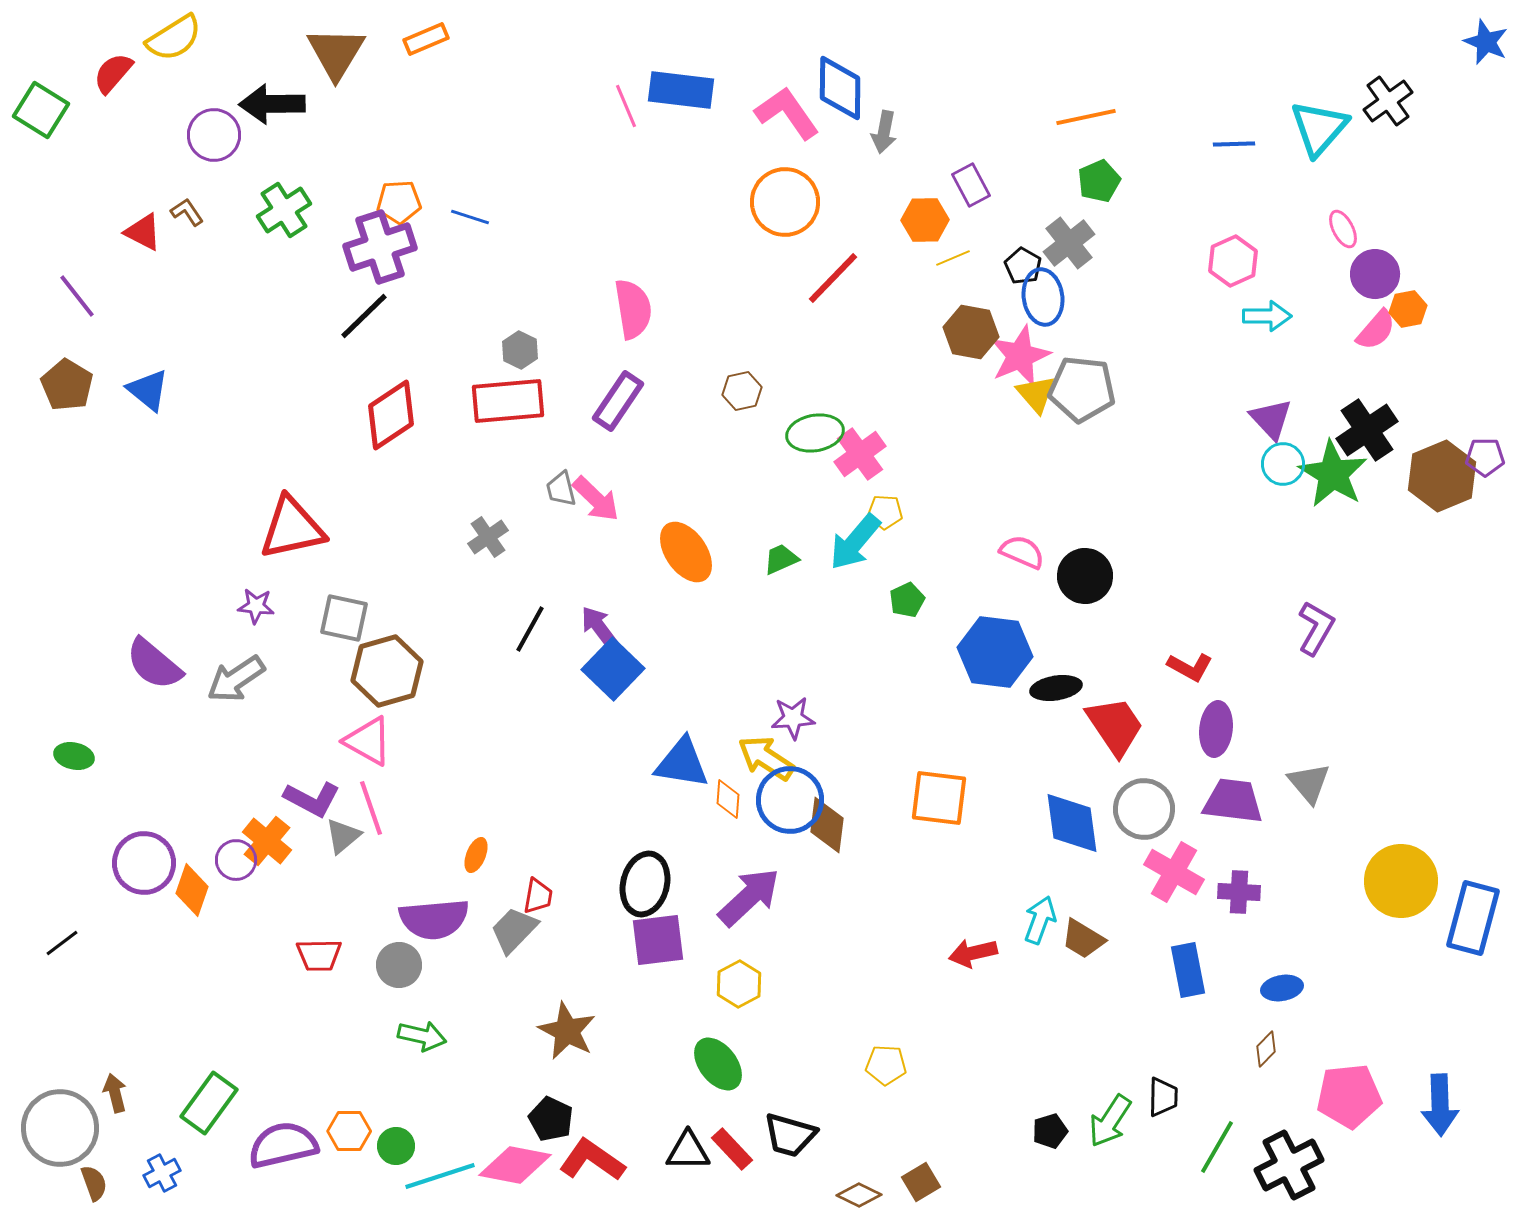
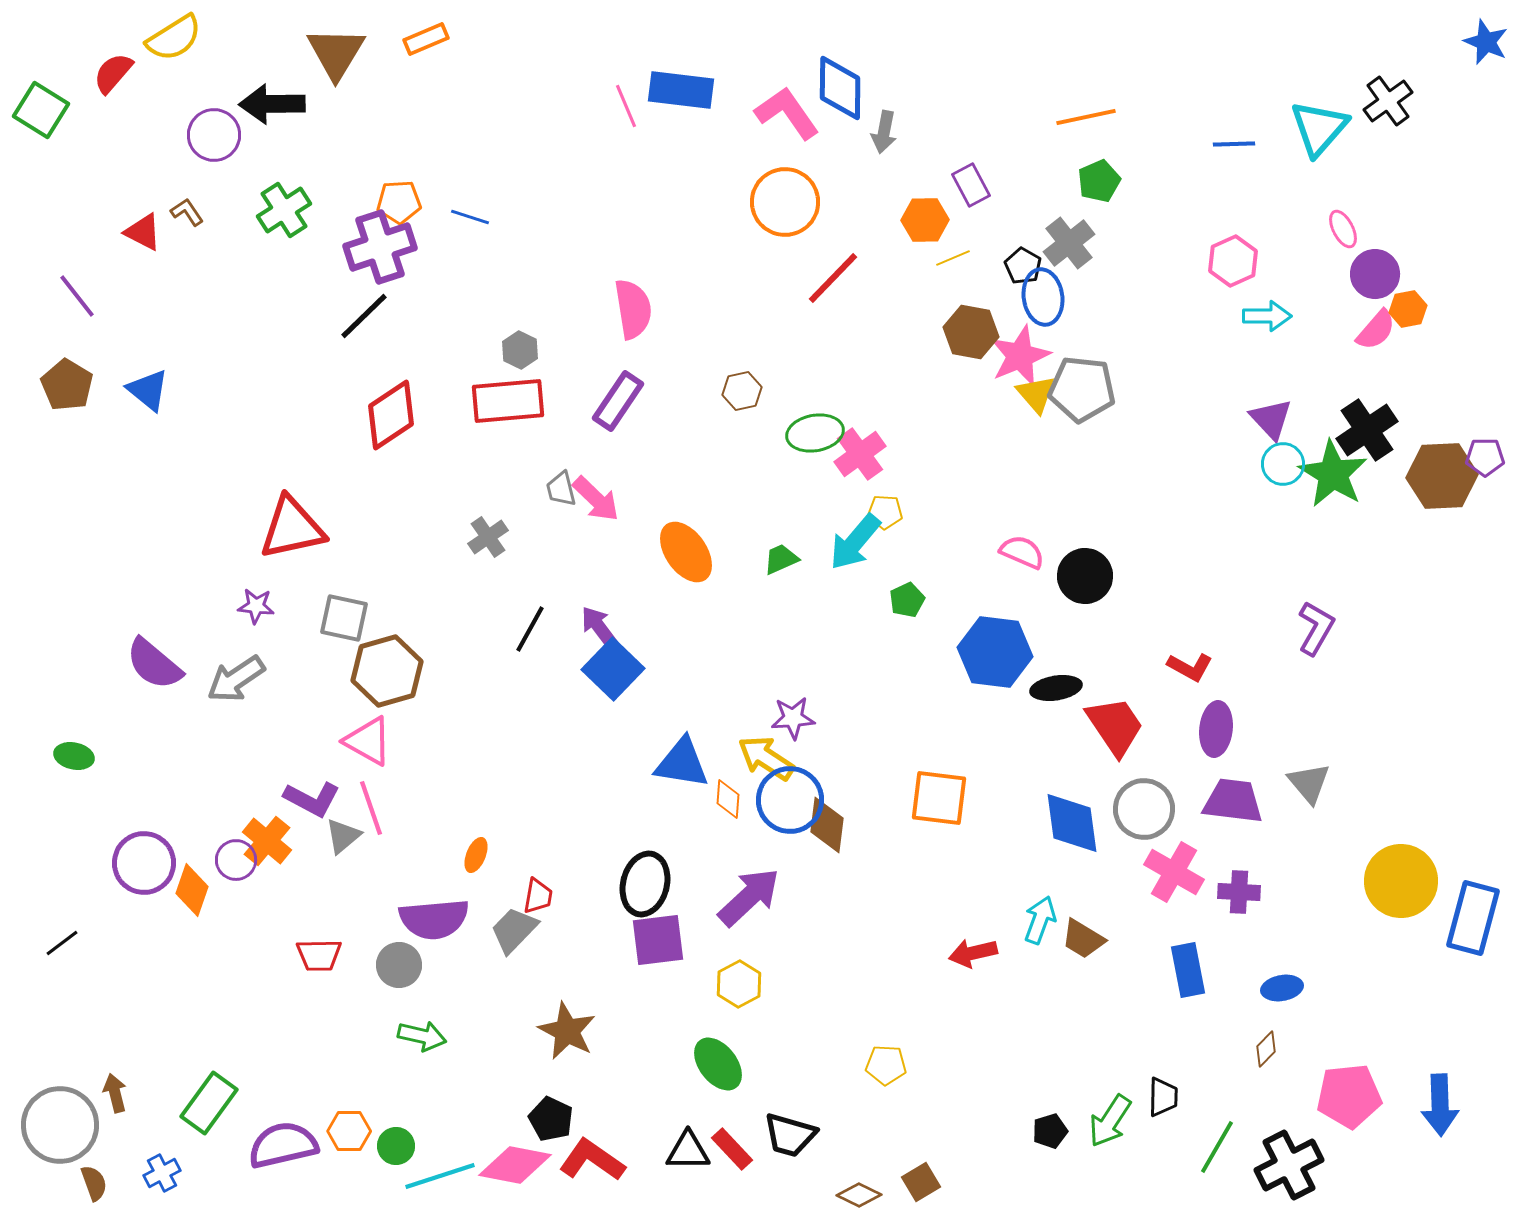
brown hexagon at (1442, 476): rotated 20 degrees clockwise
gray circle at (60, 1128): moved 3 px up
